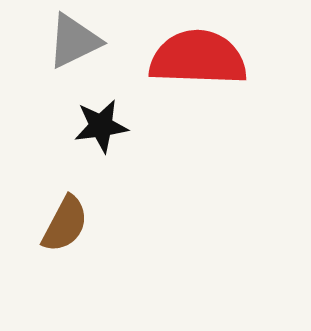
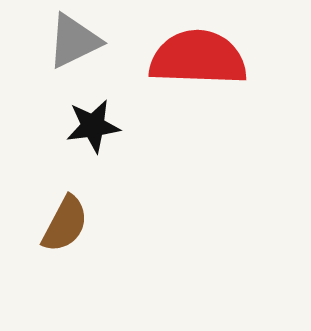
black star: moved 8 px left
